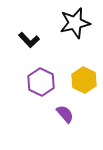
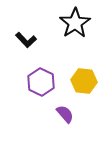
black star: rotated 20 degrees counterclockwise
black L-shape: moved 3 px left
yellow hexagon: moved 1 px down; rotated 20 degrees counterclockwise
